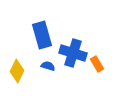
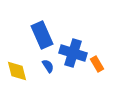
blue rectangle: rotated 8 degrees counterclockwise
blue semicircle: rotated 40 degrees clockwise
yellow diamond: rotated 40 degrees counterclockwise
